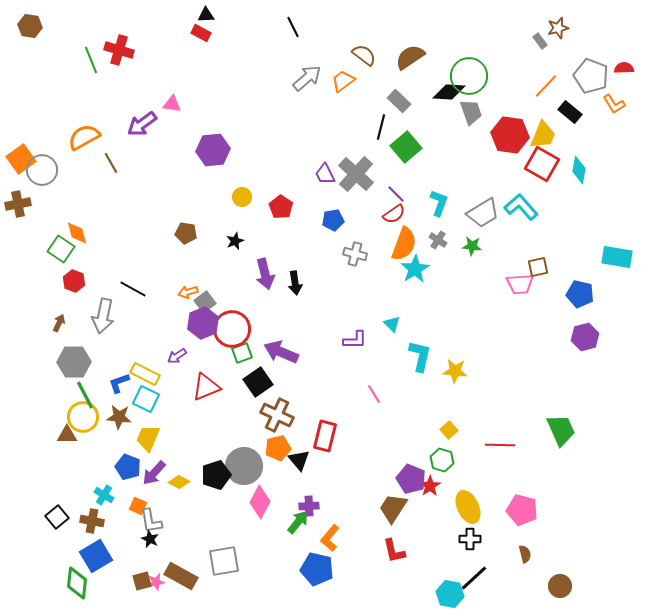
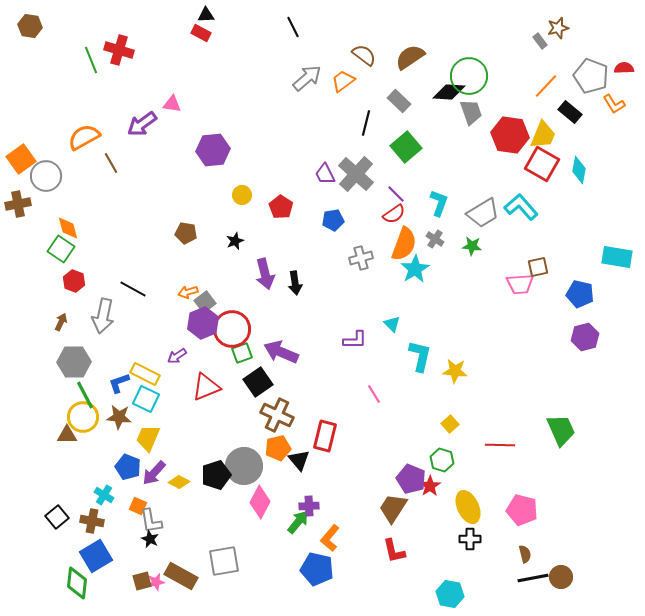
black line at (381, 127): moved 15 px left, 4 px up
gray circle at (42, 170): moved 4 px right, 6 px down
yellow circle at (242, 197): moved 2 px up
orange diamond at (77, 233): moved 9 px left, 5 px up
gray cross at (438, 240): moved 3 px left, 1 px up
gray cross at (355, 254): moved 6 px right, 4 px down; rotated 30 degrees counterclockwise
brown arrow at (59, 323): moved 2 px right, 1 px up
yellow square at (449, 430): moved 1 px right, 6 px up
black line at (474, 578): moved 59 px right; rotated 32 degrees clockwise
brown circle at (560, 586): moved 1 px right, 9 px up
